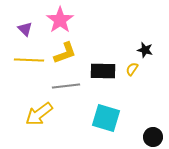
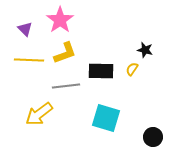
black rectangle: moved 2 px left
